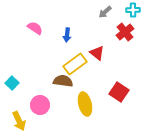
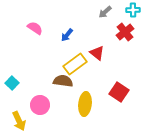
blue arrow: rotated 32 degrees clockwise
yellow ellipse: rotated 20 degrees clockwise
